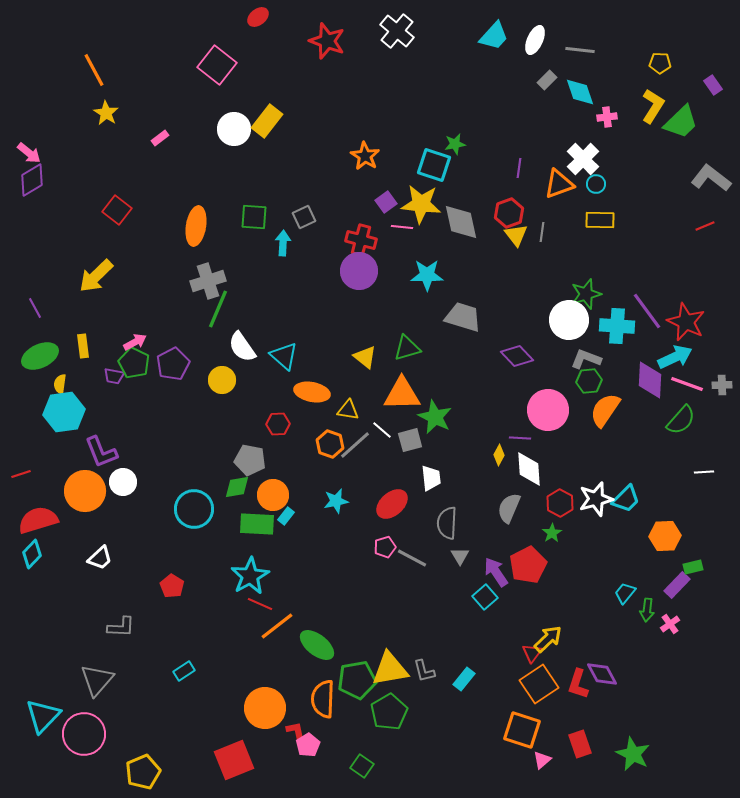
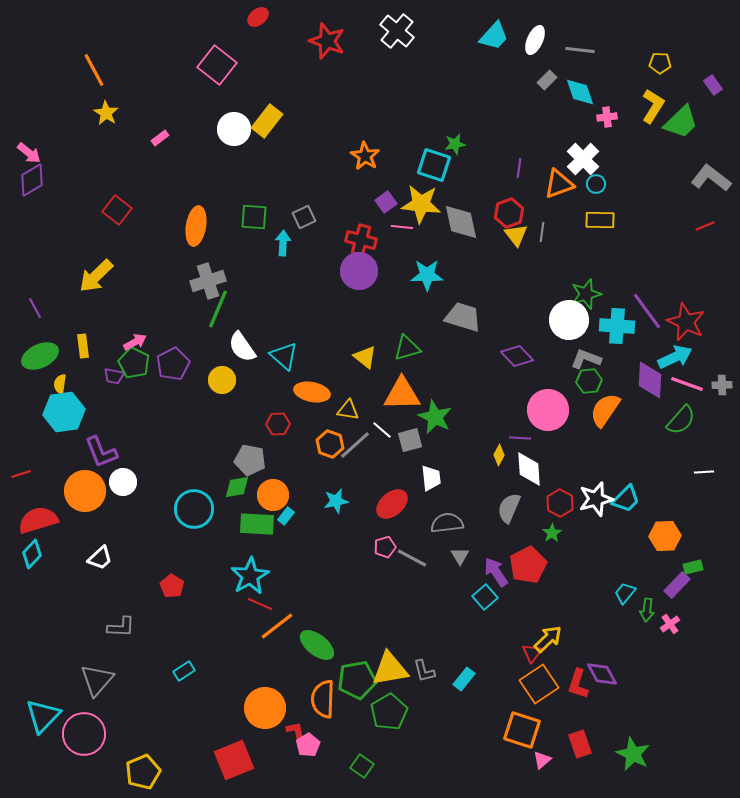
gray semicircle at (447, 523): rotated 80 degrees clockwise
